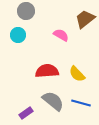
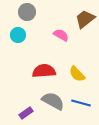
gray circle: moved 1 px right, 1 px down
red semicircle: moved 3 px left
gray semicircle: rotated 10 degrees counterclockwise
